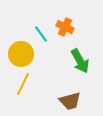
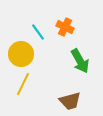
cyan line: moved 3 px left, 2 px up
